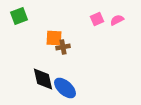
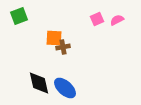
black diamond: moved 4 px left, 4 px down
